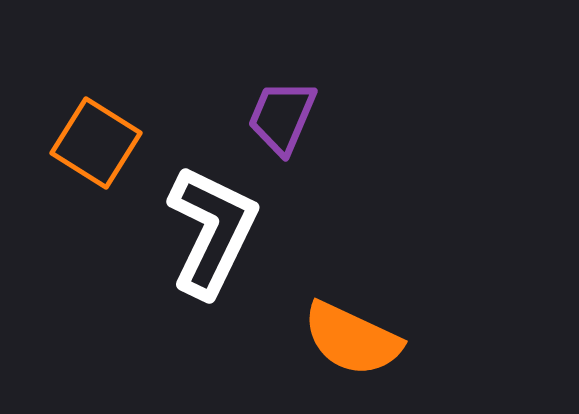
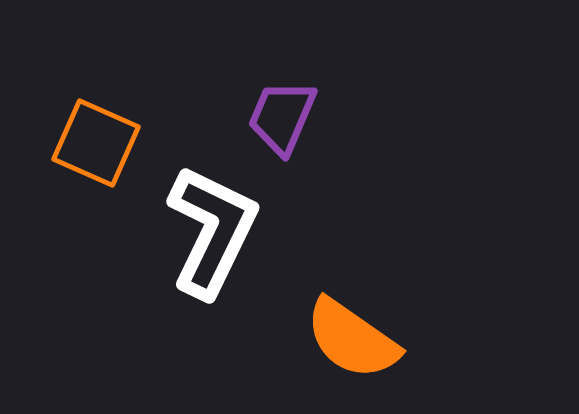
orange square: rotated 8 degrees counterclockwise
orange semicircle: rotated 10 degrees clockwise
